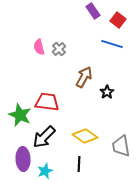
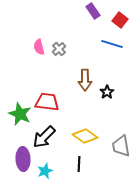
red square: moved 2 px right
brown arrow: moved 1 px right, 3 px down; rotated 150 degrees clockwise
green star: moved 1 px up
